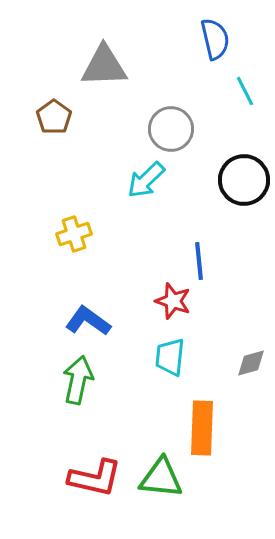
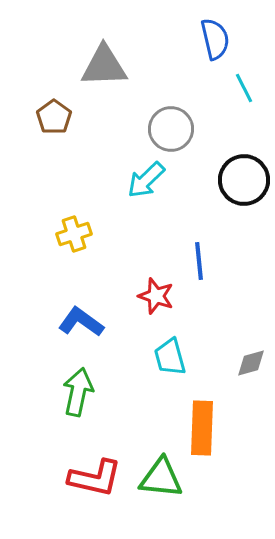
cyan line: moved 1 px left, 3 px up
red star: moved 17 px left, 5 px up
blue L-shape: moved 7 px left, 1 px down
cyan trapezoid: rotated 21 degrees counterclockwise
green arrow: moved 12 px down
